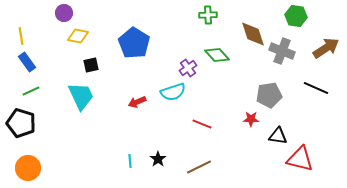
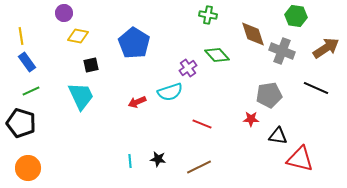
green cross: rotated 12 degrees clockwise
cyan semicircle: moved 3 px left
black star: rotated 28 degrees counterclockwise
